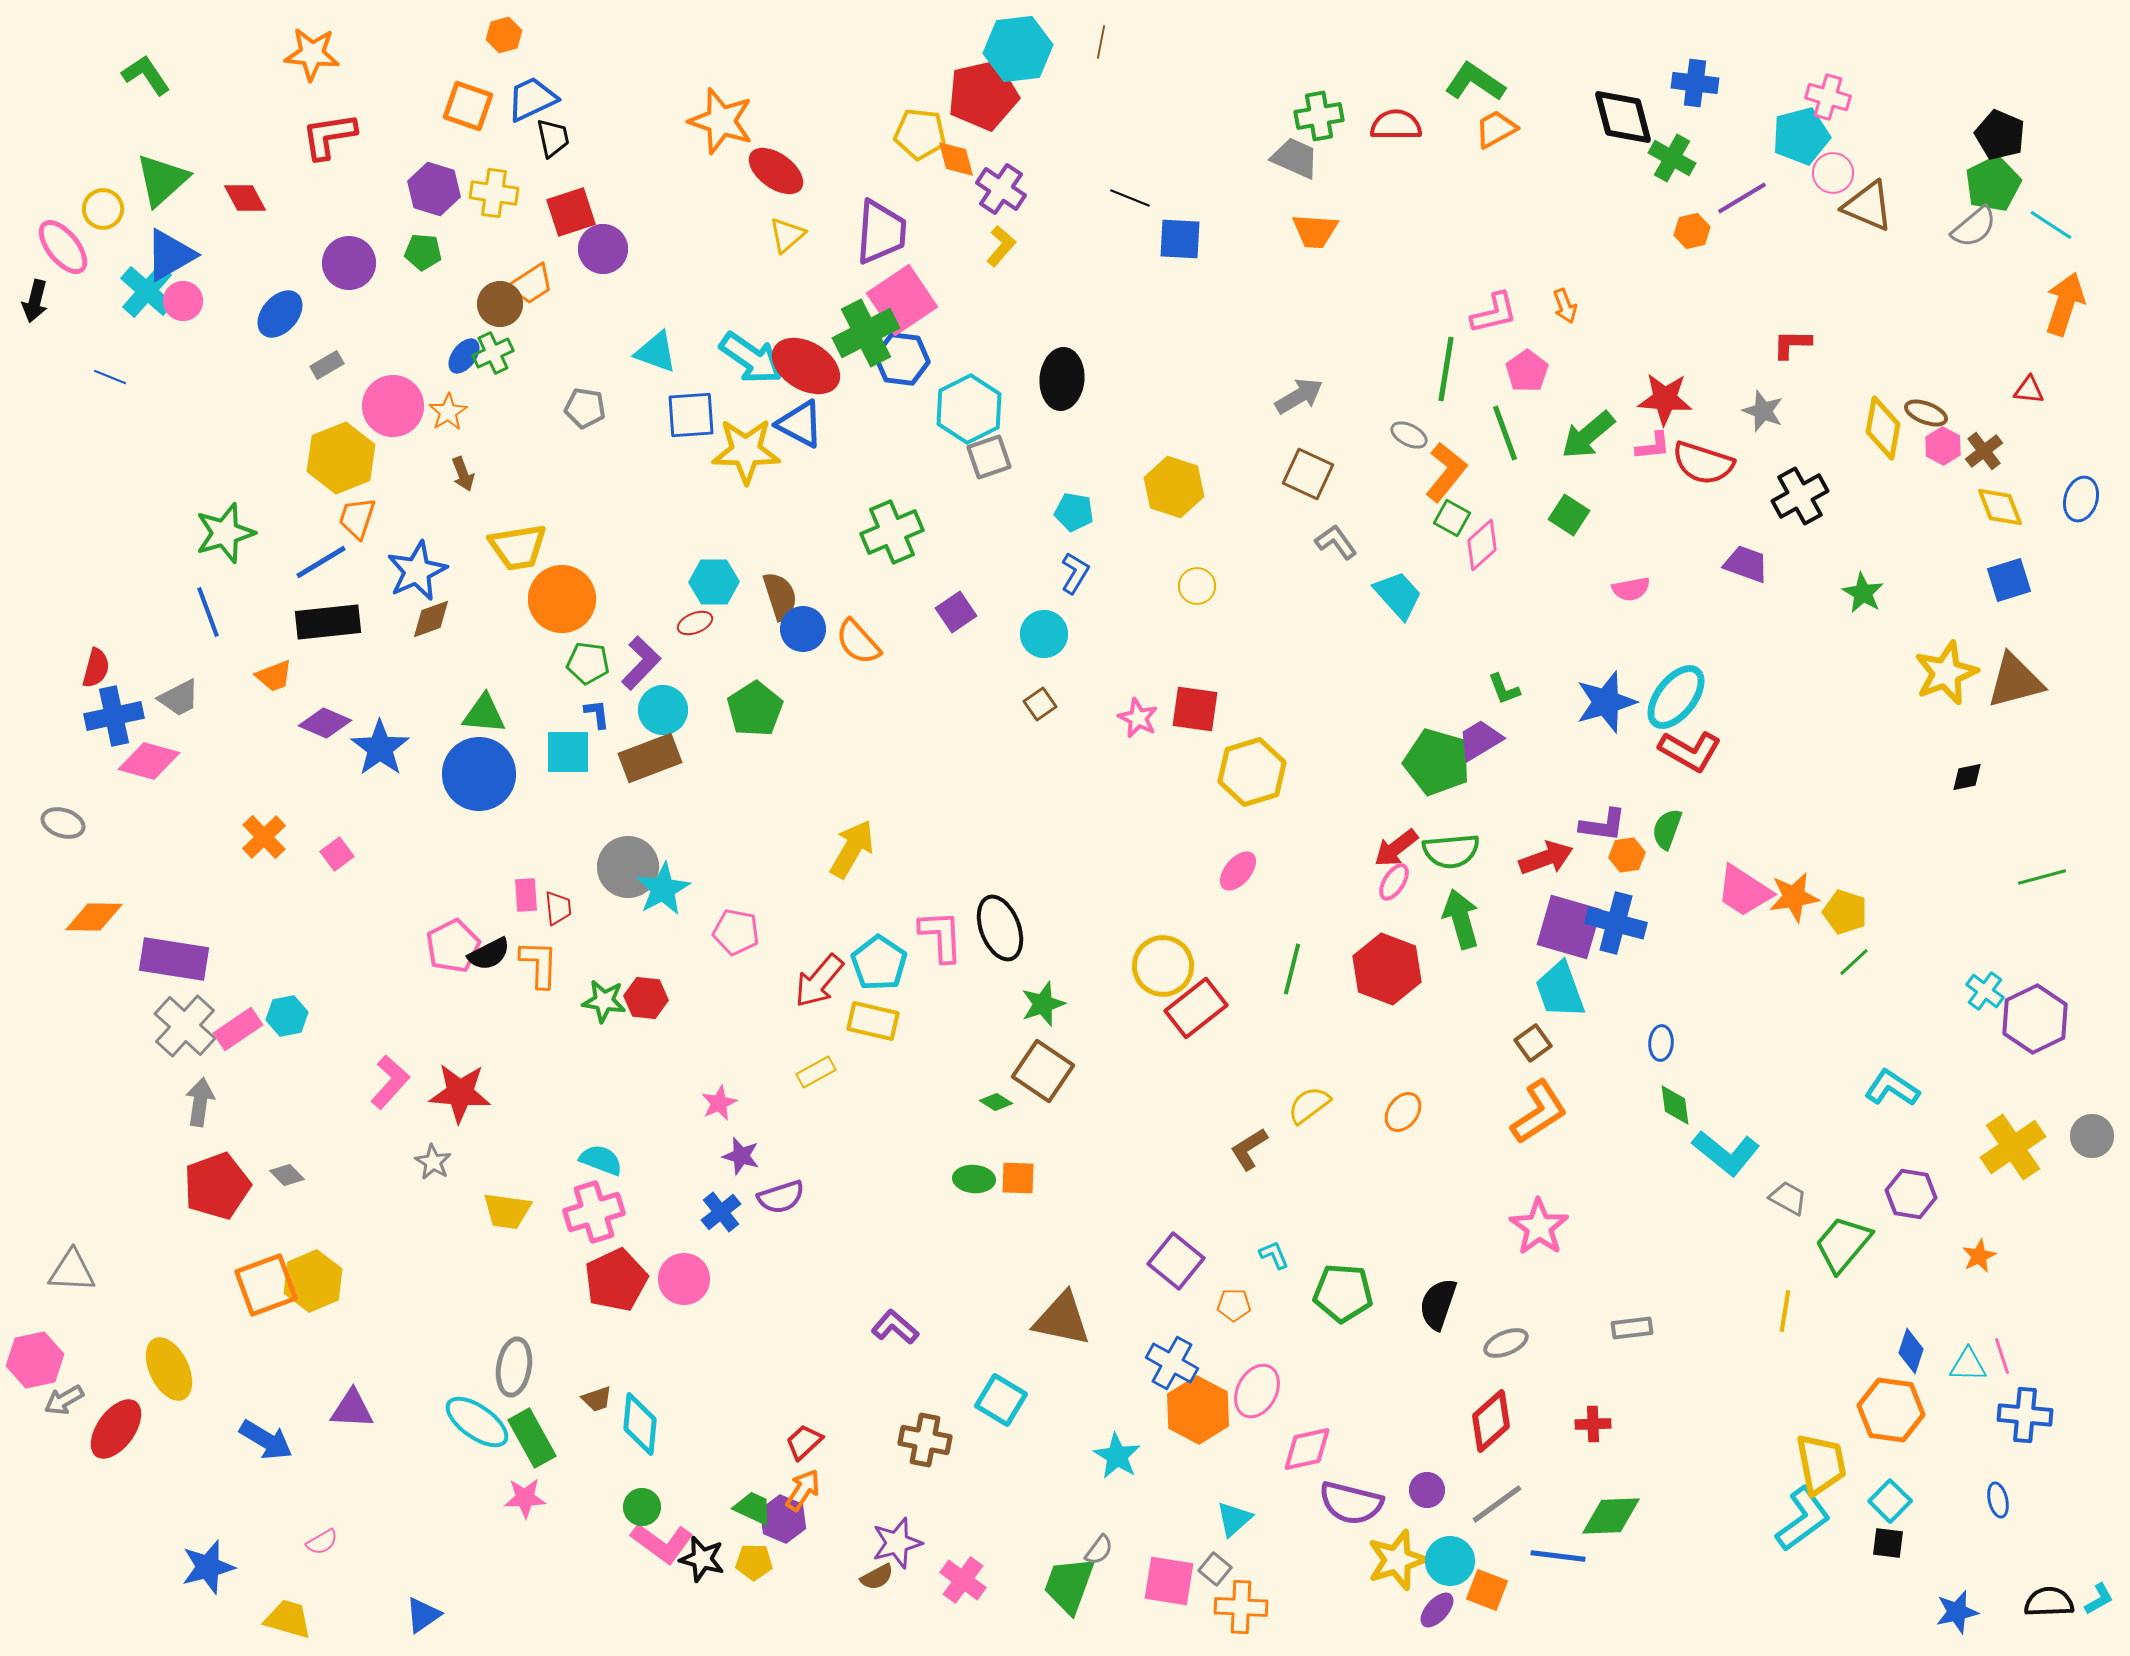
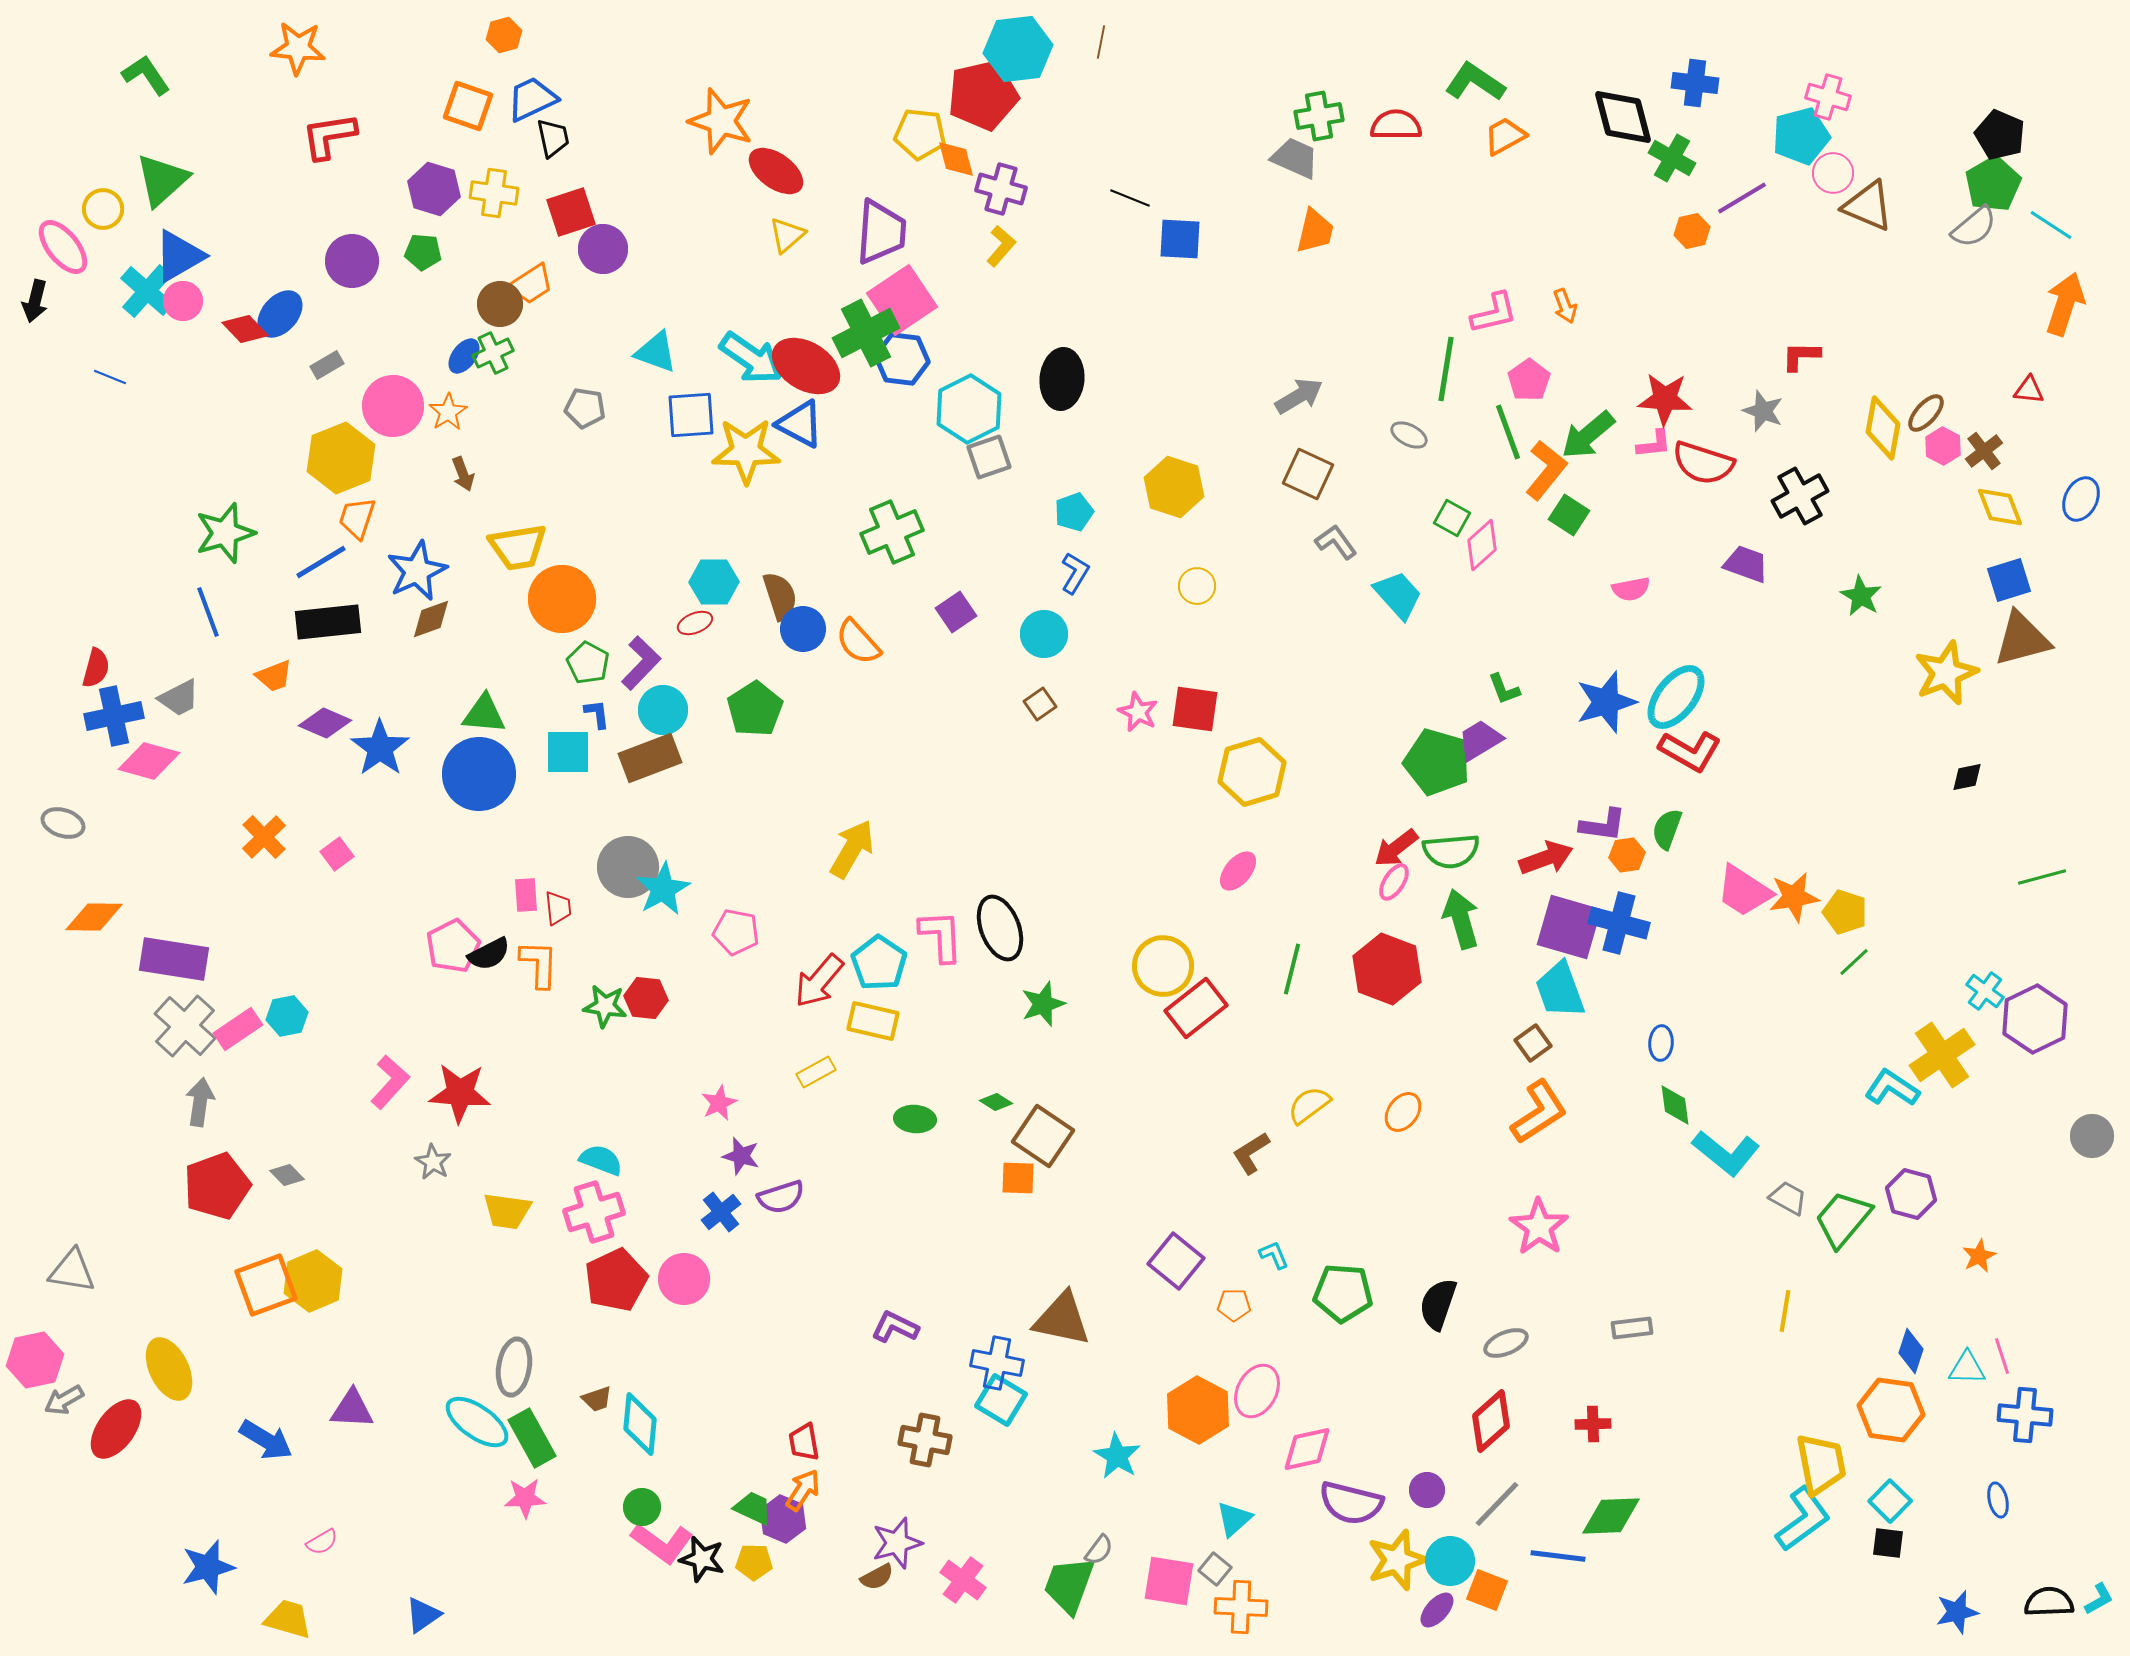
orange star at (312, 54): moved 14 px left, 6 px up
orange trapezoid at (1496, 129): moved 9 px right, 7 px down
green pentagon at (1993, 184): rotated 4 degrees counterclockwise
purple cross at (1001, 189): rotated 18 degrees counterclockwise
red diamond at (245, 198): moved 131 px down; rotated 15 degrees counterclockwise
orange trapezoid at (1315, 231): rotated 81 degrees counterclockwise
blue triangle at (170, 255): moved 9 px right, 1 px down
purple circle at (349, 263): moved 3 px right, 2 px up
red L-shape at (1792, 344): moved 9 px right, 12 px down
pink pentagon at (1527, 371): moved 2 px right, 9 px down
brown ellipse at (1926, 413): rotated 69 degrees counterclockwise
green line at (1505, 433): moved 3 px right, 1 px up
pink L-shape at (1653, 446): moved 1 px right, 2 px up
orange L-shape at (1446, 472): moved 100 px right, 2 px up
blue ellipse at (2081, 499): rotated 9 degrees clockwise
cyan pentagon at (1074, 512): rotated 30 degrees counterclockwise
green star at (1863, 593): moved 2 px left, 3 px down
green pentagon at (588, 663): rotated 21 degrees clockwise
brown triangle at (2015, 681): moved 7 px right, 42 px up
pink star at (1138, 718): moved 6 px up
blue cross at (1616, 923): moved 3 px right
green star at (604, 1001): moved 1 px right, 5 px down
brown square at (1043, 1071): moved 65 px down
yellow cross at (2013, 1147): moved 71 px left, 92 px up
brown L-shape at (1249, 1149): moved 2 px right, 4 px down
green ellipse at (974, 1179): moved 59 px left, 60 px up
purple hexagon at (1911, 1194): rotated 6 degrees clockwise
green trapezoid at (1843, 1244): moved 25 px up
gray triangle at (72, 1271): rotated 6 degrees clockwise
purple L-shape at (895, 1327): rotated 15 degrees counterclockwise
blue cross at (1172, 1363): moved 175 px left; rotated 18 degrees counterclockwise
cyan triangle at (1968, 1365): moved 1 px left, 3 px down
red trapezoid at (804, 1442): rotated 57 degrees counterclockwise
gray line at (1497, 1504): rotated 10 degrees counterclockwise
